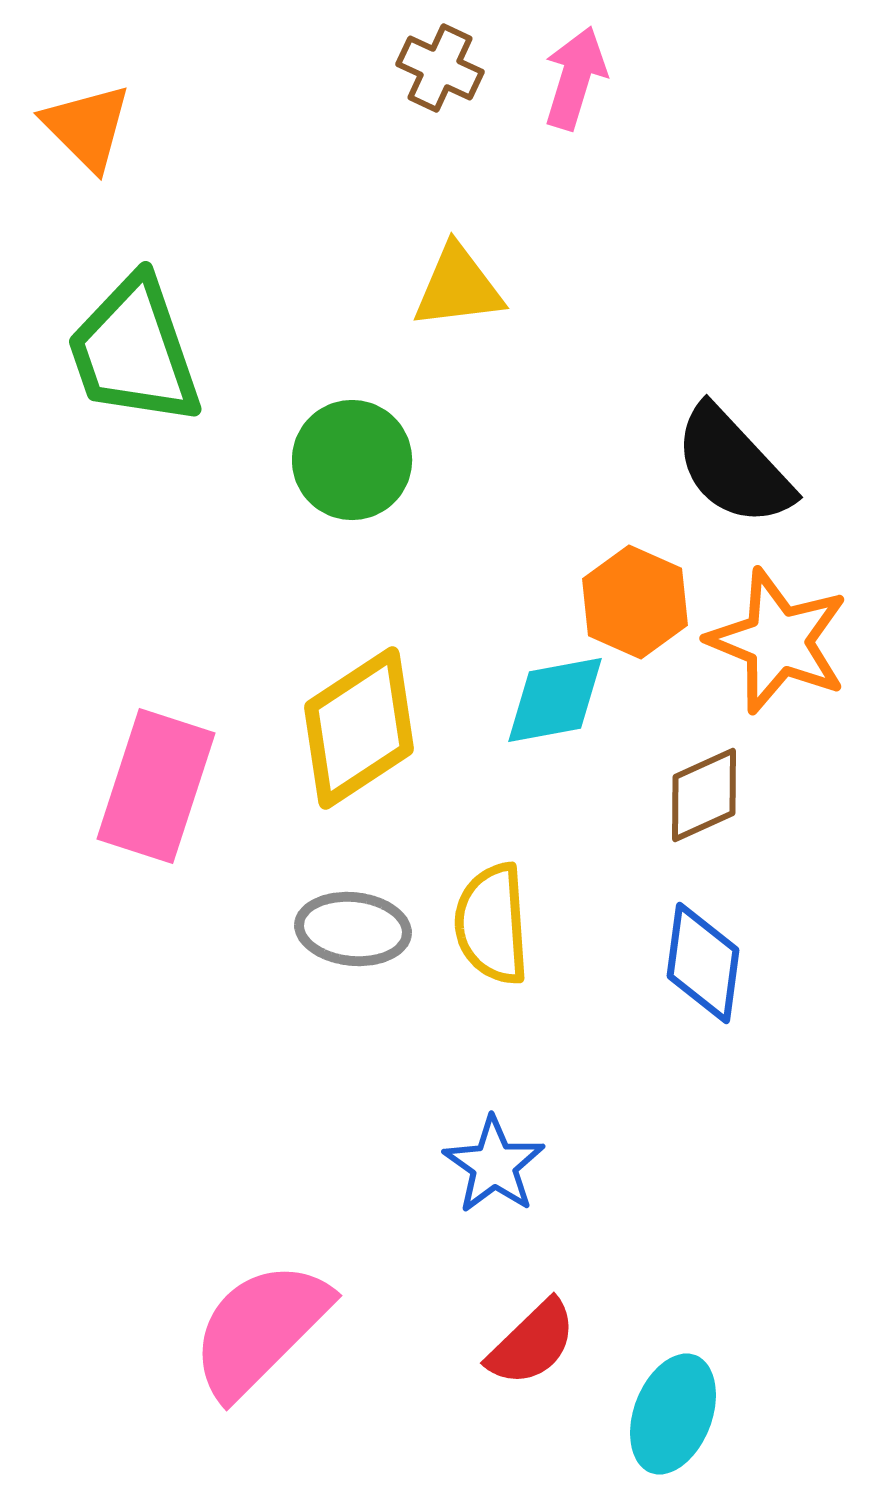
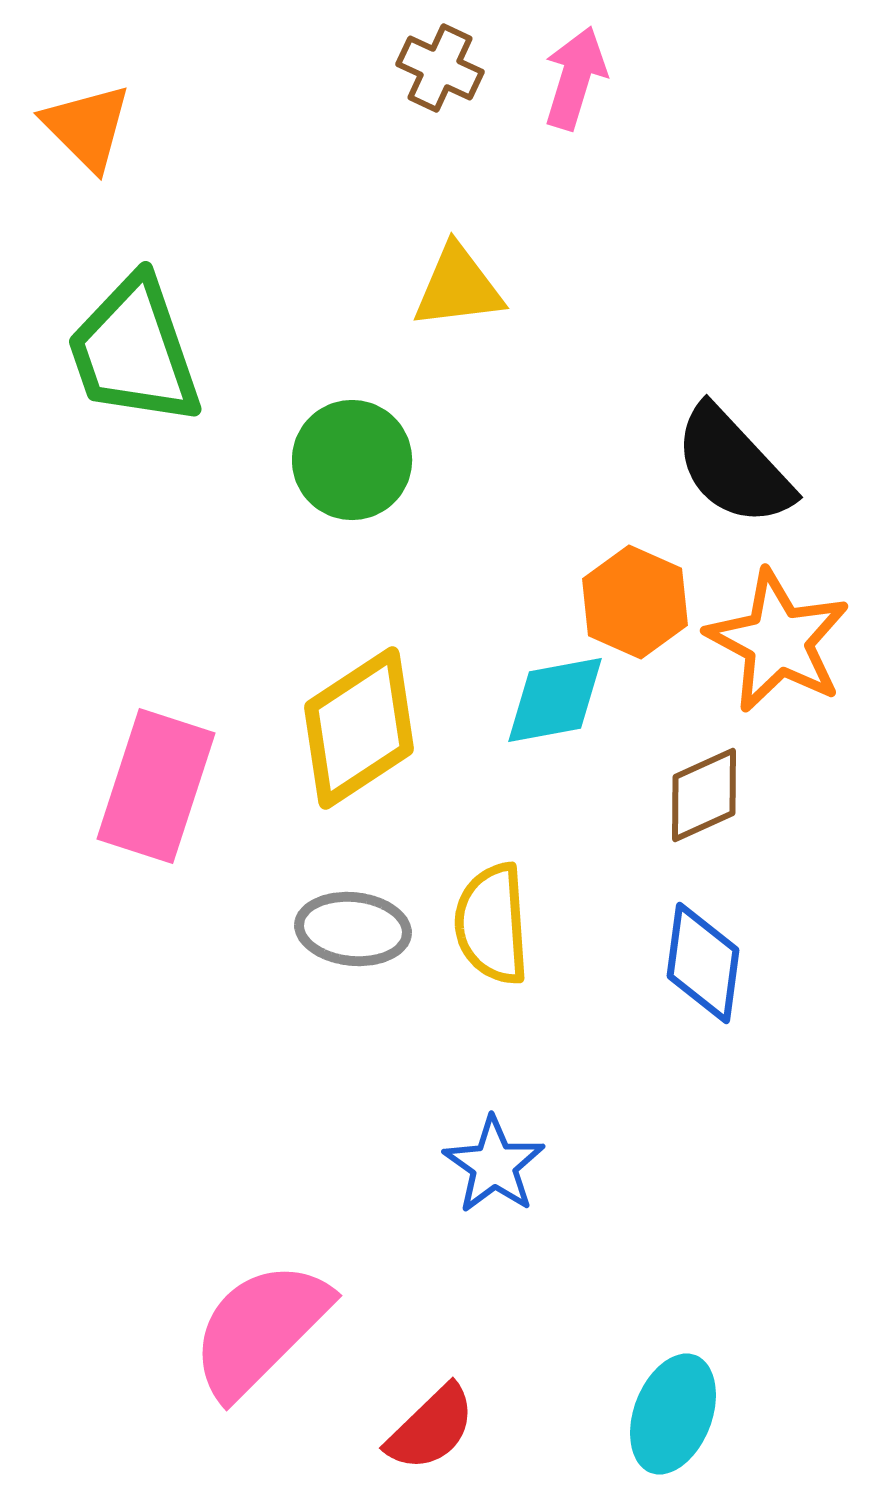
orange star: rotated 6 degrees clockwise
red semicircle: moved 101 px left, 85 px down
